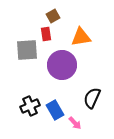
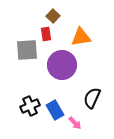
brown square: rotated 16 degrees counterclockwise
